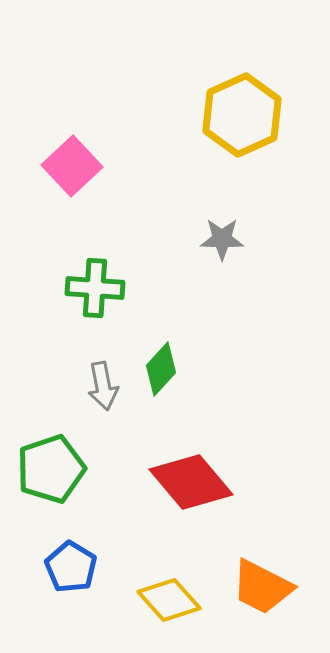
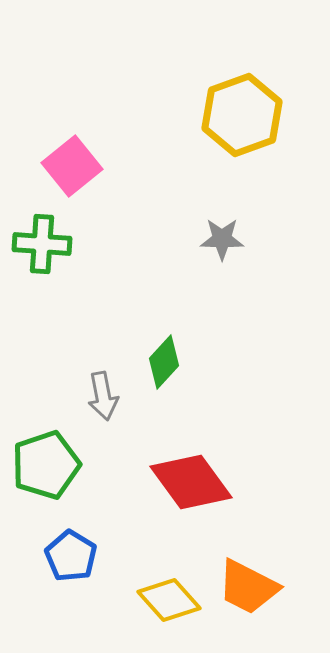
yellow hexagon: rotated 4 degrees clockwise
pink square: rotated 4 degrees clockwise
green cross: moved 53 px left, 44 px up
green diamond: moved 3 px right, 7 px up
gray arrow: moved 10 px down
green pentagon: moved 5 px left, 4 px up
red diamond: rotated 4 degrees clockwise
blue pentagon: moved 11 px up
orange trapezoid: moved 14 px left
